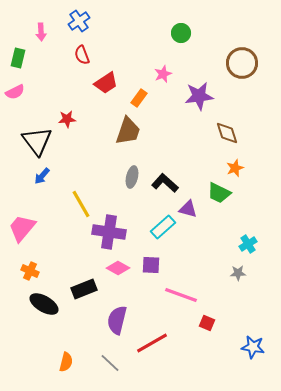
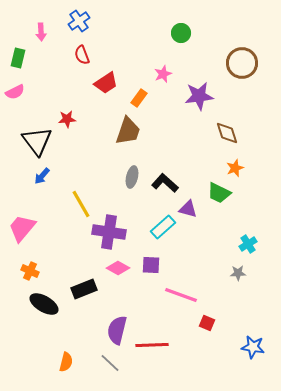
purple semicircle: moved 10 px down
red line: moved 2 px down; rotated 28 degrees clockwise
